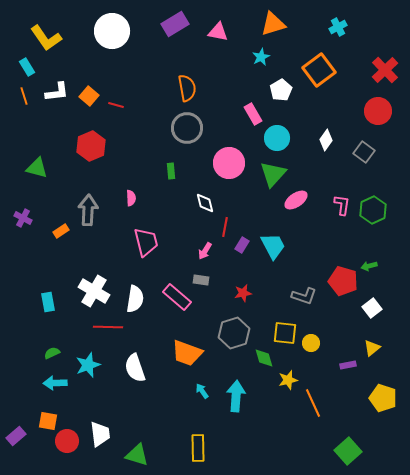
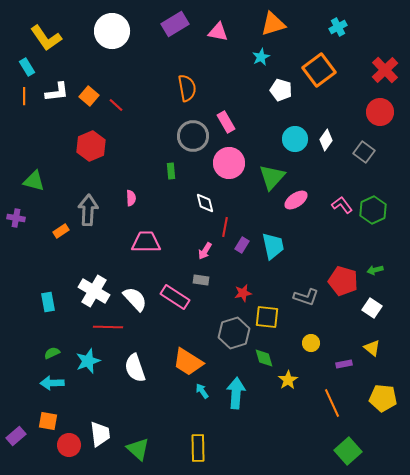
white pentagon at (281, 90): rotated 25 degrees counterclockwise
orange line at (24, 96): rotated 18 degrees clockwise
red line at (116, 105): rotated 28 degrees clockwise
red circle at (378, 111): moved 2 px right, 1 px down
pink rectangle at (253, 114): moved 27 px left, 8 px down
gray circle at (187, 128): moved 6 px right, 8 px down
cyan circle at (277, 138): moved 18 px right, 1 px down
green triangle at (37, 168): moved 3 px left, 13 px down
green triangle at (273, 174): moved 1 px left, 3 px down
pink L-shape at (342, 205): rotated 45 degrees counterclockwise
purple cross at (23, 218): moved 7 px left; rotated 18 degrees counterclockwise
pink trapezoid at (146, 242): rotated 76 degrees counterclockwise
cyan trapezoid at (273, 246): rotated 16 degrees clockwise
green arrow at (369, 266): moved 6 px right, 4 px down
gray L-shape at (304, 296): moved 2 px right, 1 px down
pink rectangle at (177, 297): moved 2 px left; rotated 8 degrees counterclockwise
white semicircle at (135, 299): rotated 52 degrees counterclockwise
white square at (372, 308): rotated 18 degrees counterclockwise
yellow square at (285, 333): moved 18 px left, 16 px up
yellow triangle at (372, 348): rotated 42 degrees counterclockwise
orange trapezoid at (187, 353): moved 1 px right, 9 px down; rotated 12 degrees clockwise
cyan star at (88, 365): moved 4 px up
purple rectangle at (348, 365): moved 4 px left, 1 px up
yellow star at (288, 380): rotated 18 degrees counterclockwise
cyan arrow at (55, 383): moved 3 px left
cyan arrow at (236, 396): moved 3 px up
yellow pentagon at (383, 398): rotated 12 degrees counterclockwise
orange line at (313, 403): moved 19 px right
red circle at (67, 441): moved 2 px right, 4 px down
green triangle at (137, 455): moved 1 px right, 6 px up; rotated 25 degrees clockwise
